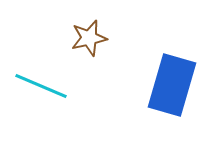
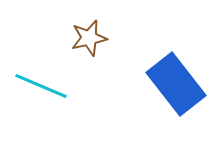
blue rectangle: moved 4 px right, 1 px up; rotated 54 degrees counterclockwise
